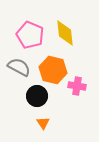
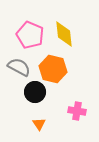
yellow diamond: moved 1 px left, 1 px down
orange hexagon: moved 1 px up
pink cross: moved 25 px down
black circle: moved 2 px left, 4 px up
orange triangle: moved 4 px left, 1 px down
